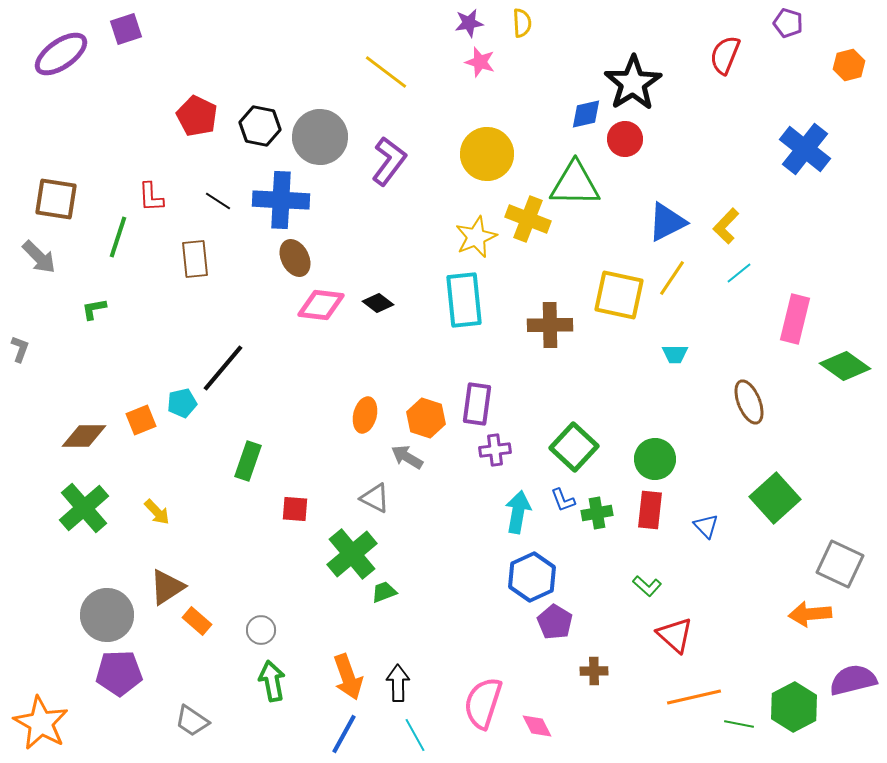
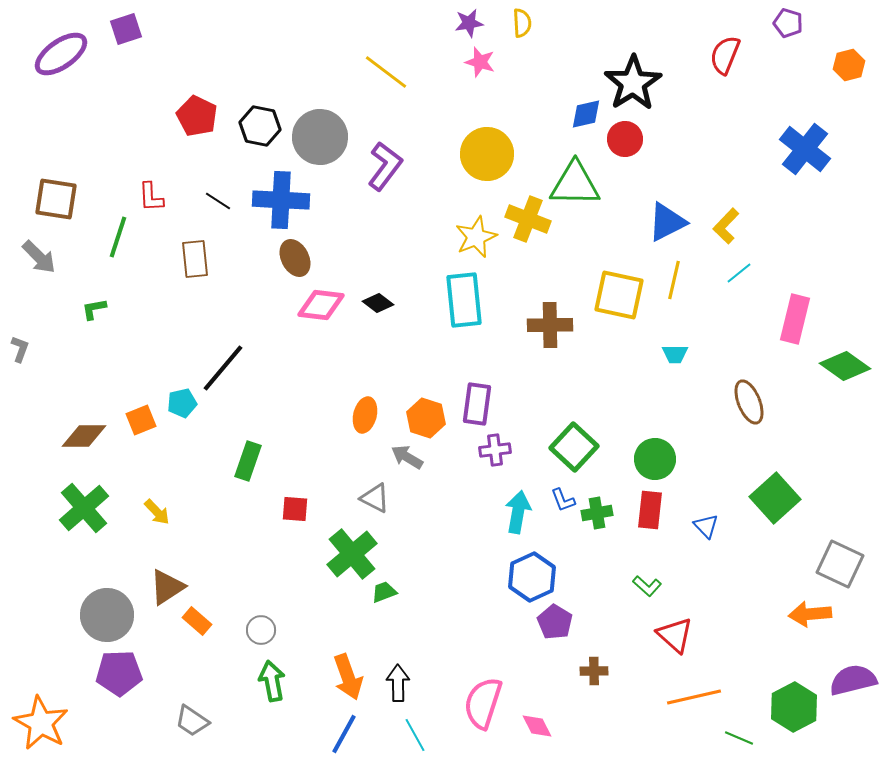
purple L-shape at (389, 161): moved 4 px left, 5 px down
yellow line at (672, 278): moved 2 px right, 2 px down; rotated 21 degrees counterclockwise
green line at (739, 724): moved 14 px down; rotated 12 degrees clockwise
